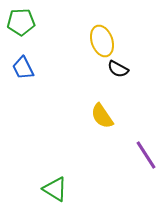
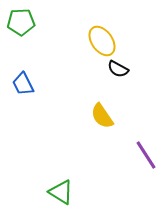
yellow ellipse: rotated 16 degrees counterclockwise
blue trapezoid: moved 16 px down
green triangle: moved 6 px right, 3 px down
